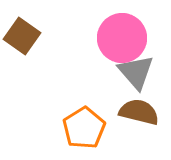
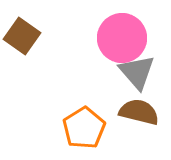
gray triangle: moved 1 px right
